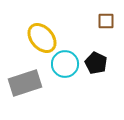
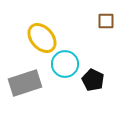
black pentagon: moved 3 px left, 17 px down
